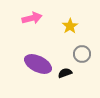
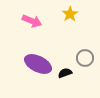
pink arrow: moved 3 px down; rotated 36 degrees clockwise
yellow star: moved 12 px up
gray circle: moved 3 px right, 4 px down
